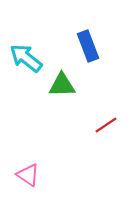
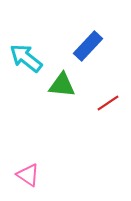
blue rectangle: rotated 64 degrees clockwise
green triangle: rotated 8 degrees clockwise
red line: moved 2 px right, 22 px up
